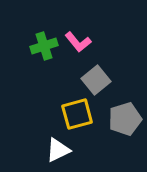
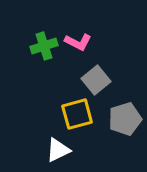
pink L-shape: rotated 24 degrees counterclockwise
